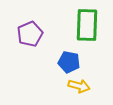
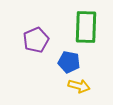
green rectangle: moved 1 px left, 2 px down
purple pentagon: moved 6 px right, 6 px down
